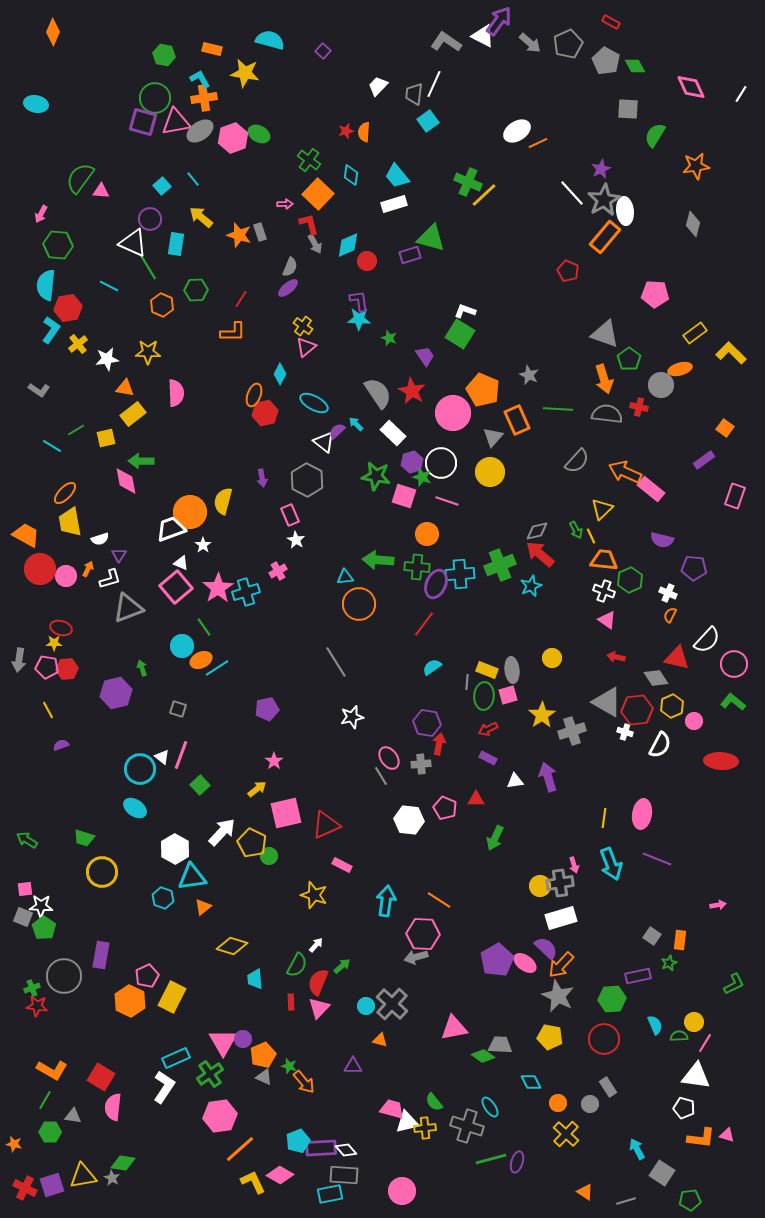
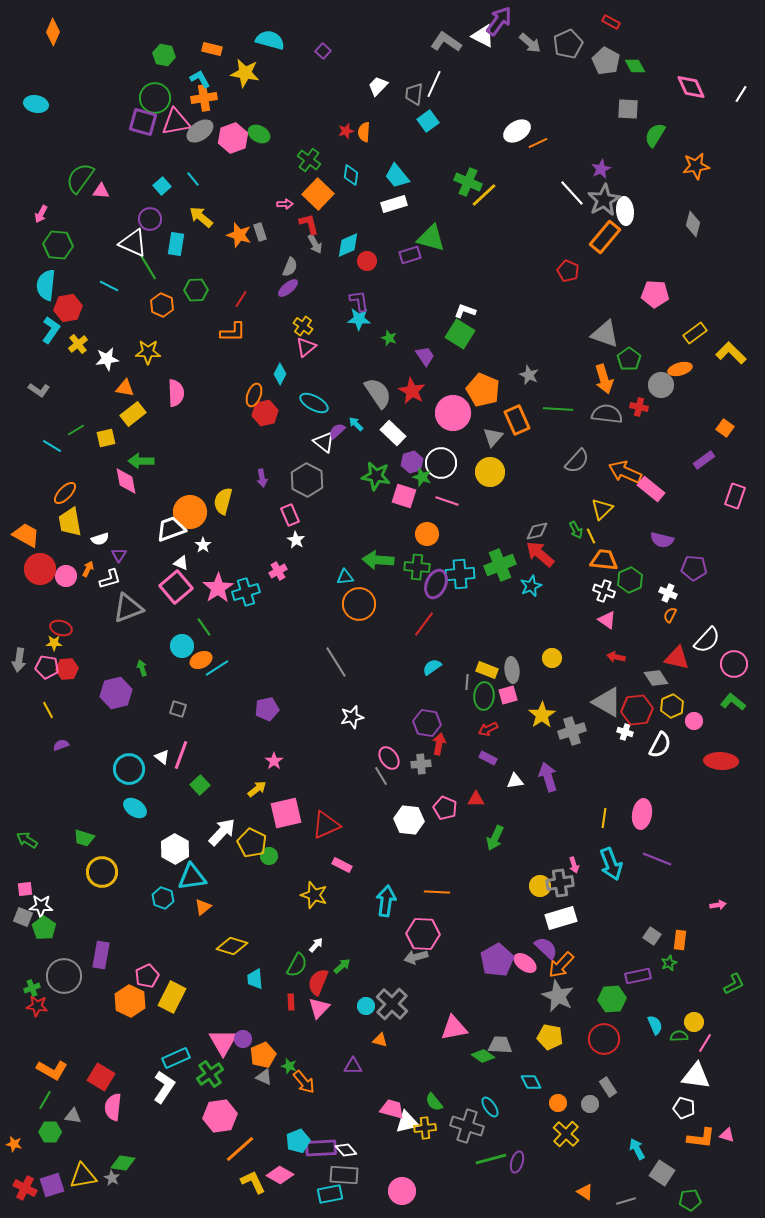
cyan circle at (140, 769): moved 11 px left
orange line at (439, 900): moved 2 px left, 8 px up; rotated 30 degrees counterclockwise
